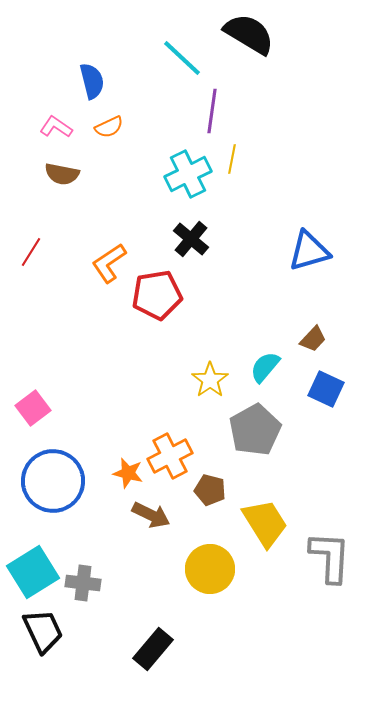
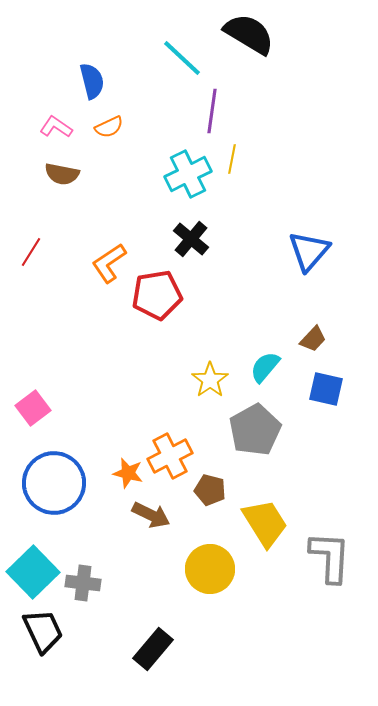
blue triangle: rotated 33 degrees counterclockwise
blue square: rotated 12 degrees counterclockwise
blue circle: moved 1 px right, 2 px down
cyan square: rotated 12 degrees counterclockwise
